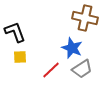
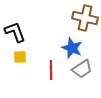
red line: rotated 48 degrees counterclockwise
